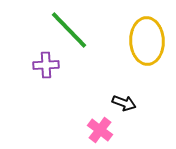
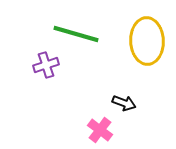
green line: moved 7 px right, 4 px down; rotated 30 degrees counterclockwise
purple cross: rotated 15 degrees counterclockwise
